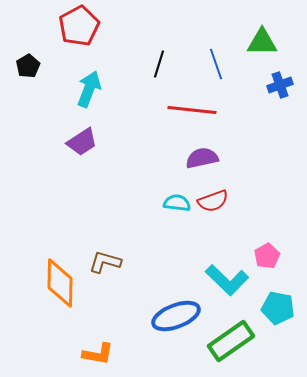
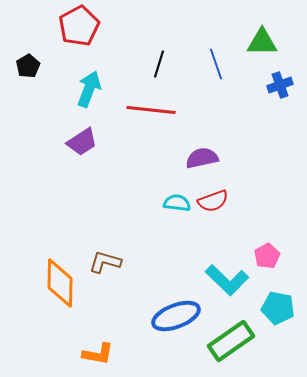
red line: moved 41 px left
